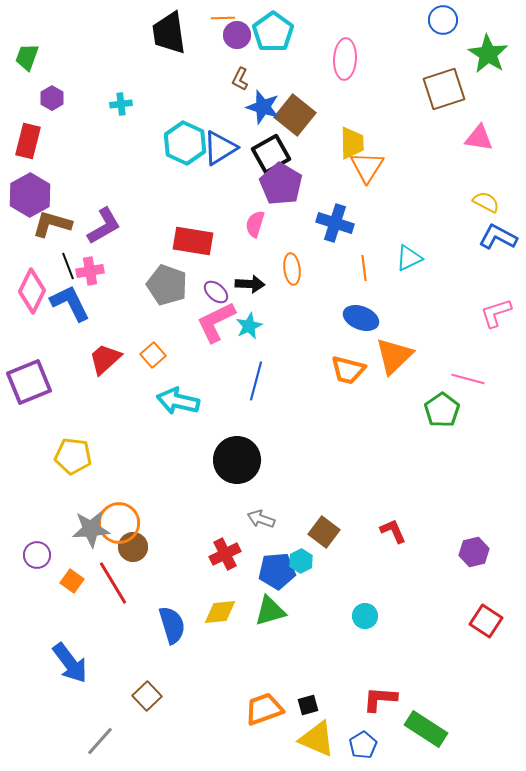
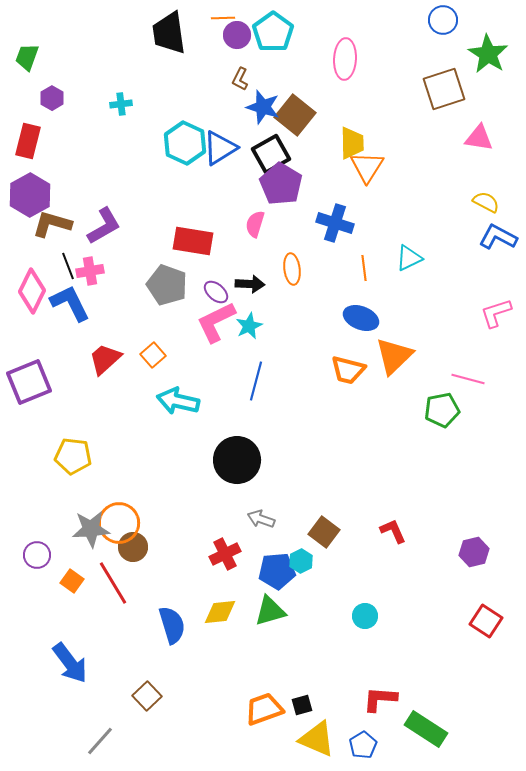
green pentagon at (442, 410): rotated 24 degrees clockwise
black square at (308, 705): moved 6 px left
